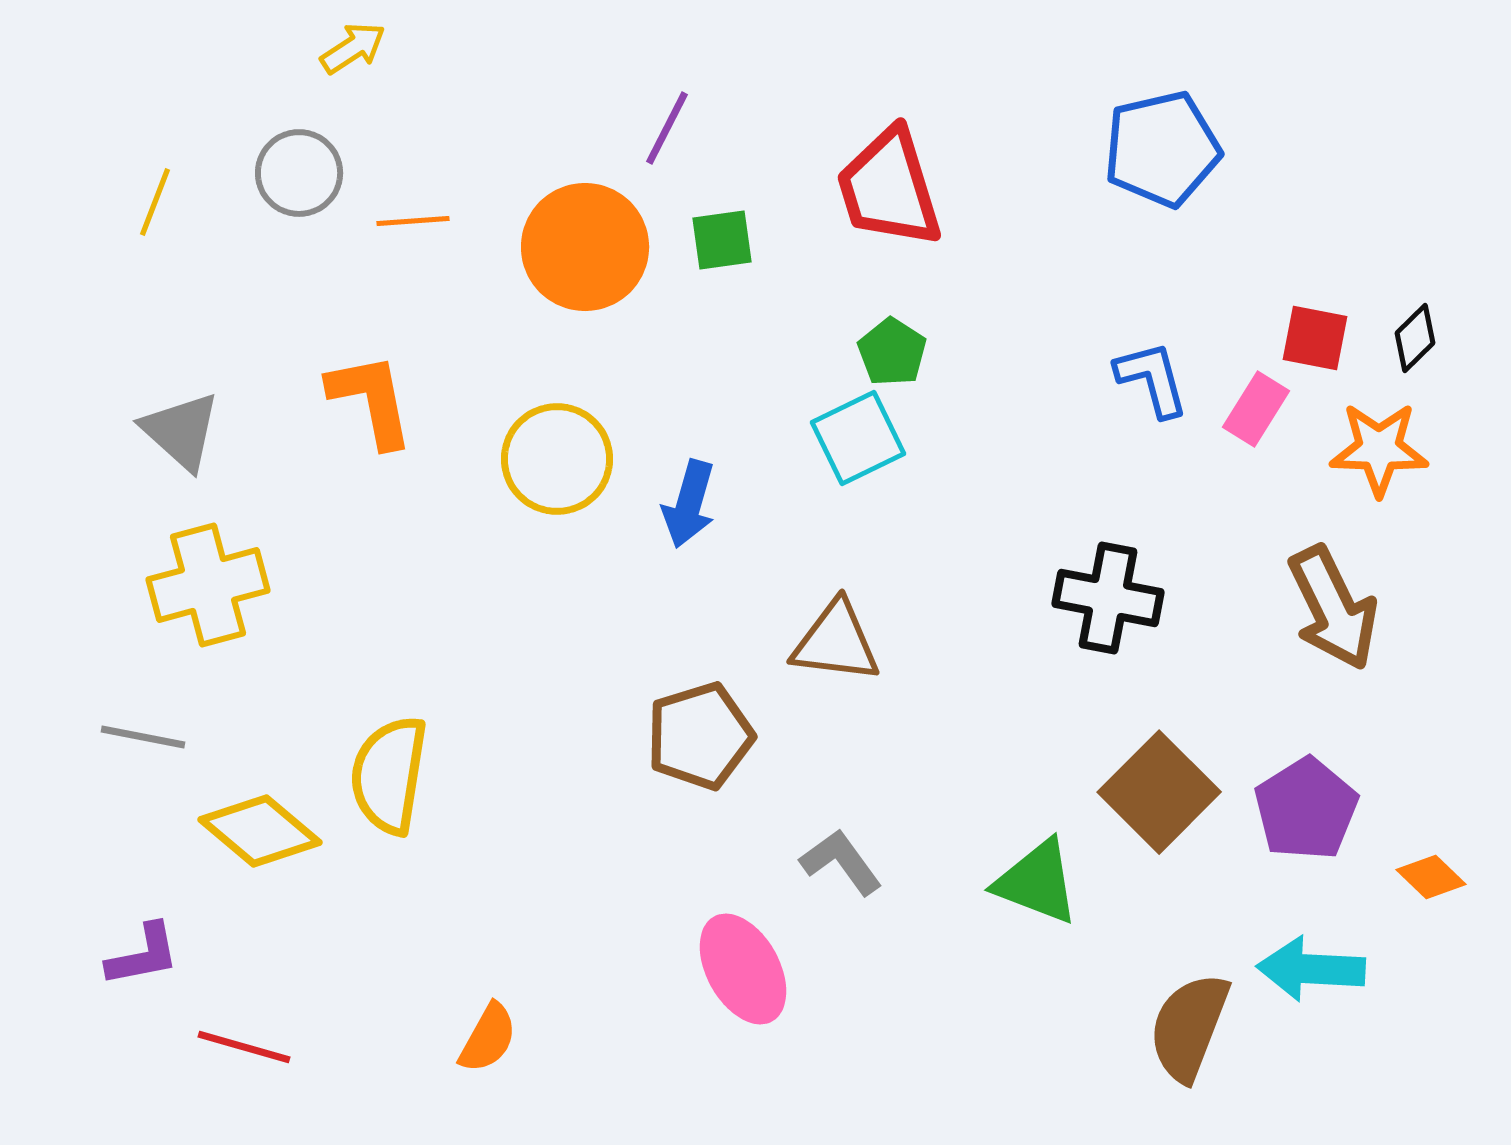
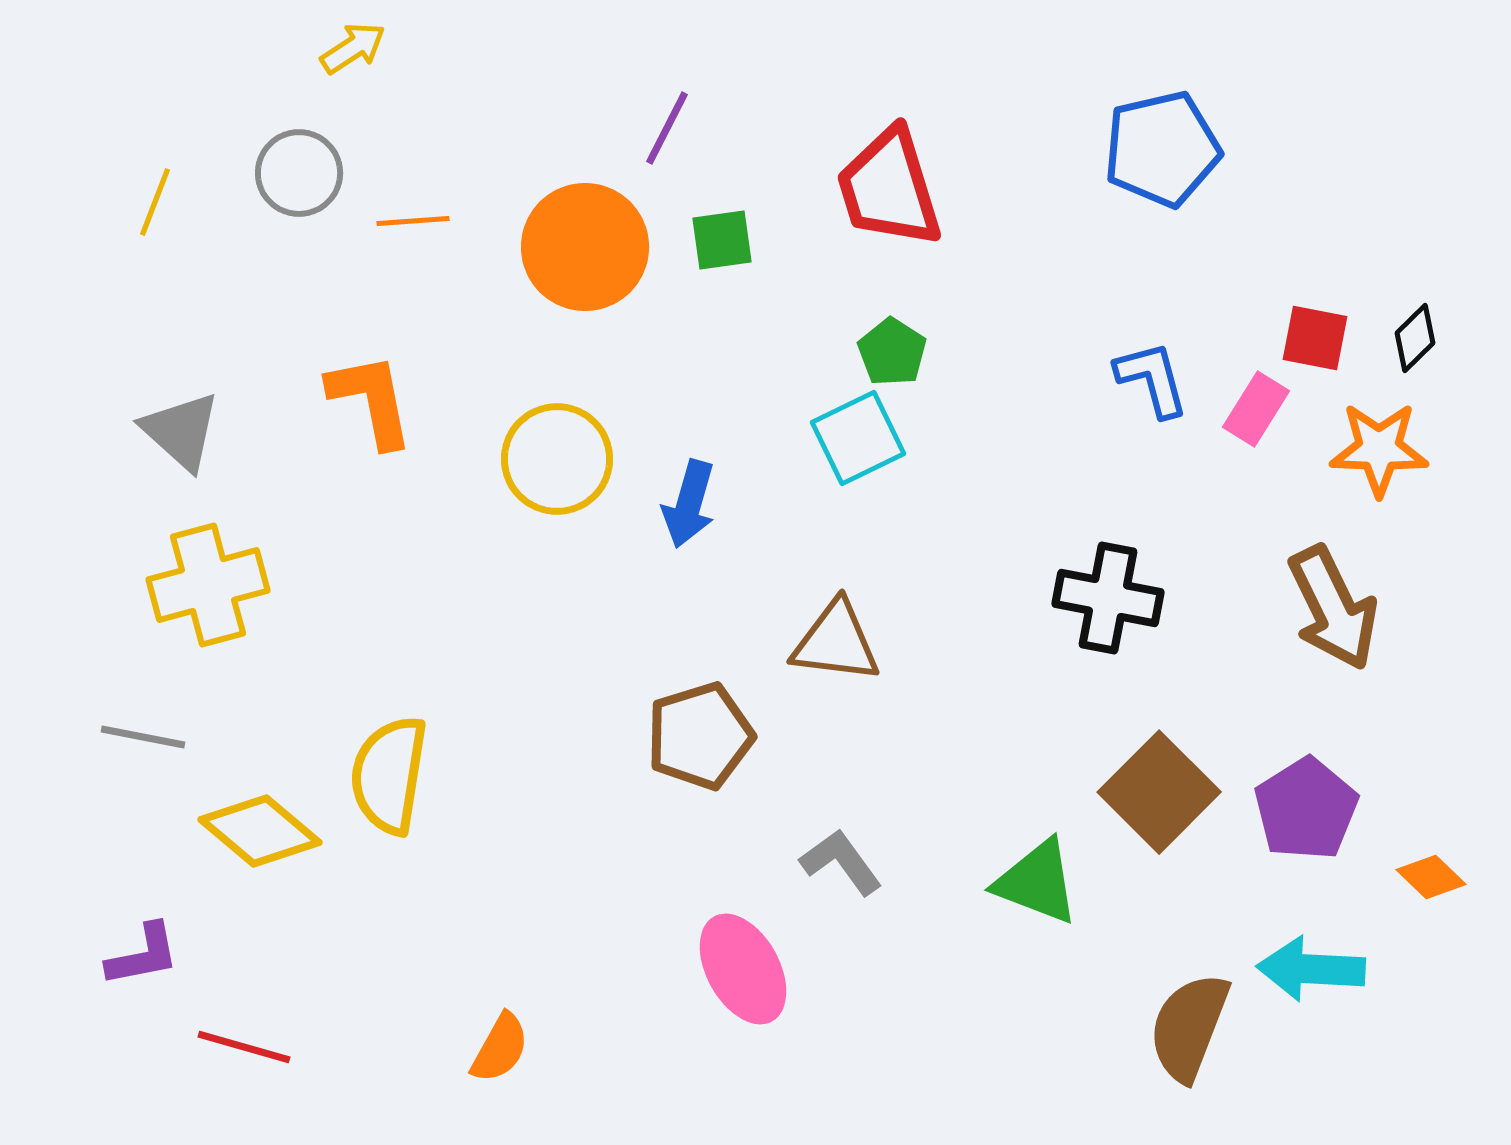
orange semicircle: moved 12 px right, 10 px down
